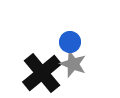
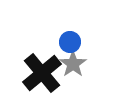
gray star: rotated 16 degrees clockwise
